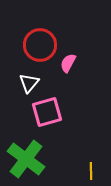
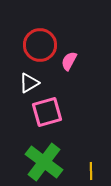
pink semicircle: moved 1 px right, 2 px up
white triangle: rotated 20 degrees clockwise
green cross: moved 18 px right, 3 px down
